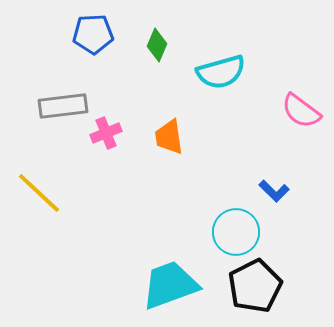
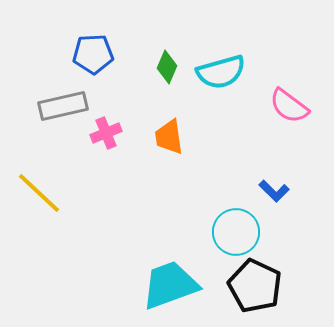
blue pentagon: moved 20 px down
green diamond: moved 10 px right, 22 px down
gray rectangle: rotated 6 degrees counterclockwise
pink semicircle: moved 12 px left, 5 px up
black pentagon: rotated 20 degrees counterclockwise
